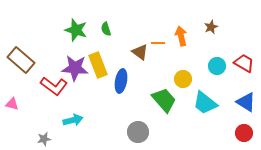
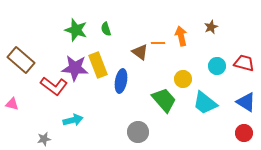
red trapezoid: rotated 15 degrees counterclockwise
